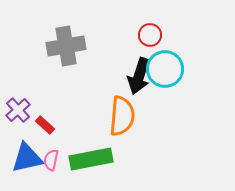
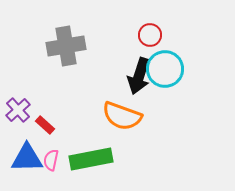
orange semicircle: rotated 105 degrees clockwise
blue triangle: rotated 12 degrees clockwise
